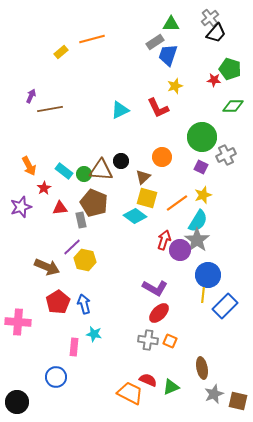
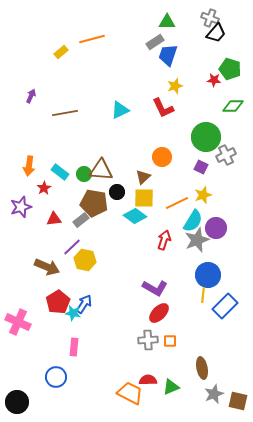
gray cross at (210, 18): rotated 30 degrees counterclockwise
green triangle at (171, 24): moved 4 px left, 2 px up
red L-shape at (158, 108): moved 5 px right
brown line at (50, 109): moved 15 px right, 4 px down
green circle at (202, 137): moved 4 px right
black circle at (121, 161): moved 4 px left, 31 px down
orange arrow at (29, 166): rotated 36 degrees clockwise
cyan rectangle at (64, 171): moved 4 px left, 1 px down
yellow square at (147, 198): moved 3 px left; rotated 15 degrees counterclockwise
brown pentagon at (94, 203): rotated 12 degrees counterclockwise
orange line at (177, 203): rotated 10 degrees clockwise
red triangle at (60, 208): moved 6 px left, 11 px down
gray rectangle at (81, 220): rotated 63 degrees clockwise
cyan semicircle at (198, 221): moved 5 px left
gray star at (197, 240): rotated 15 degrees clockwise
purple circle at (180, 250): moved 36 px right, 22 px up
blue arrow at (84, 304): rotated 48 degrees clockwise
pink cross at (18, 322): rotated 20 degrees clockwise
cyan star at (94, 334): moved 21 px left, 21 px up
gray cross at (148, 340): rotated 12 degrees counterclockwise
orange square at (170, 341): rotated 24 degrees counterclockwise
red semicircle at (148, 380): rotated 24 degrees counterclockwise
